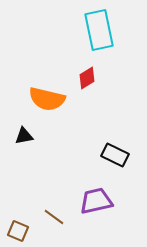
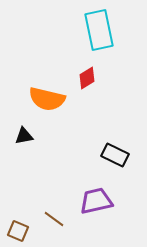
brown line: moved 2 px down
